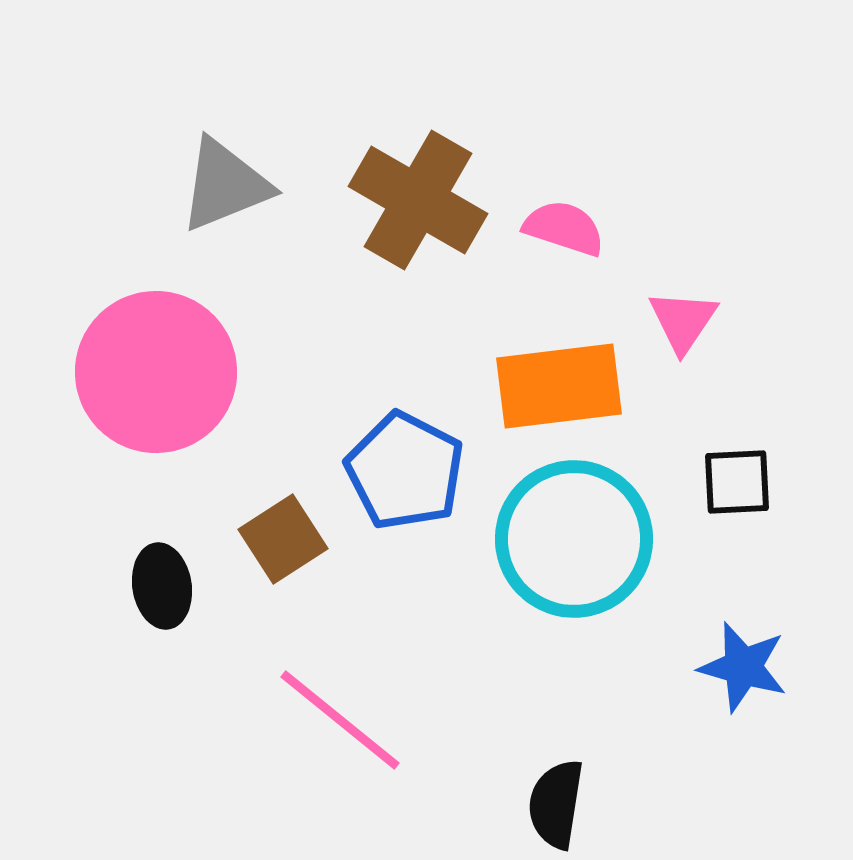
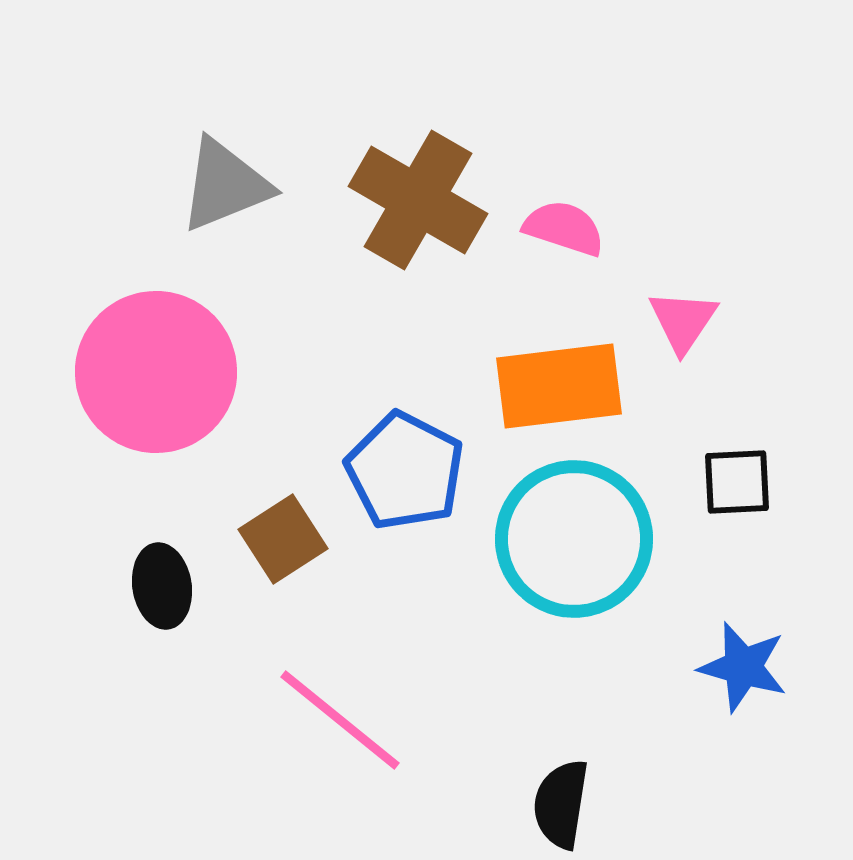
black semicircle: moved 5 px right
